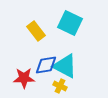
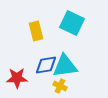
cyan square: moved 2 px right
yellow rectangle: rotated 24 degrees clockwise
cyan triangle: rotated 36 degrees counterclockwise
red star: moved 7 px left
